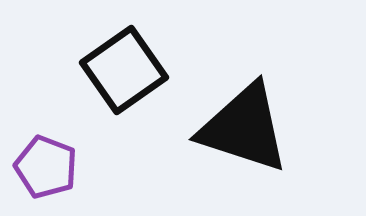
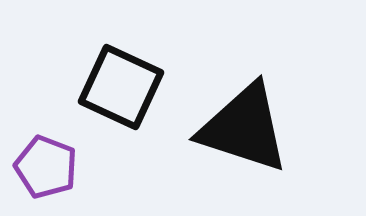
black square: moved 3 px left, 17 px down; rotated 30 degrees counterclockwise
